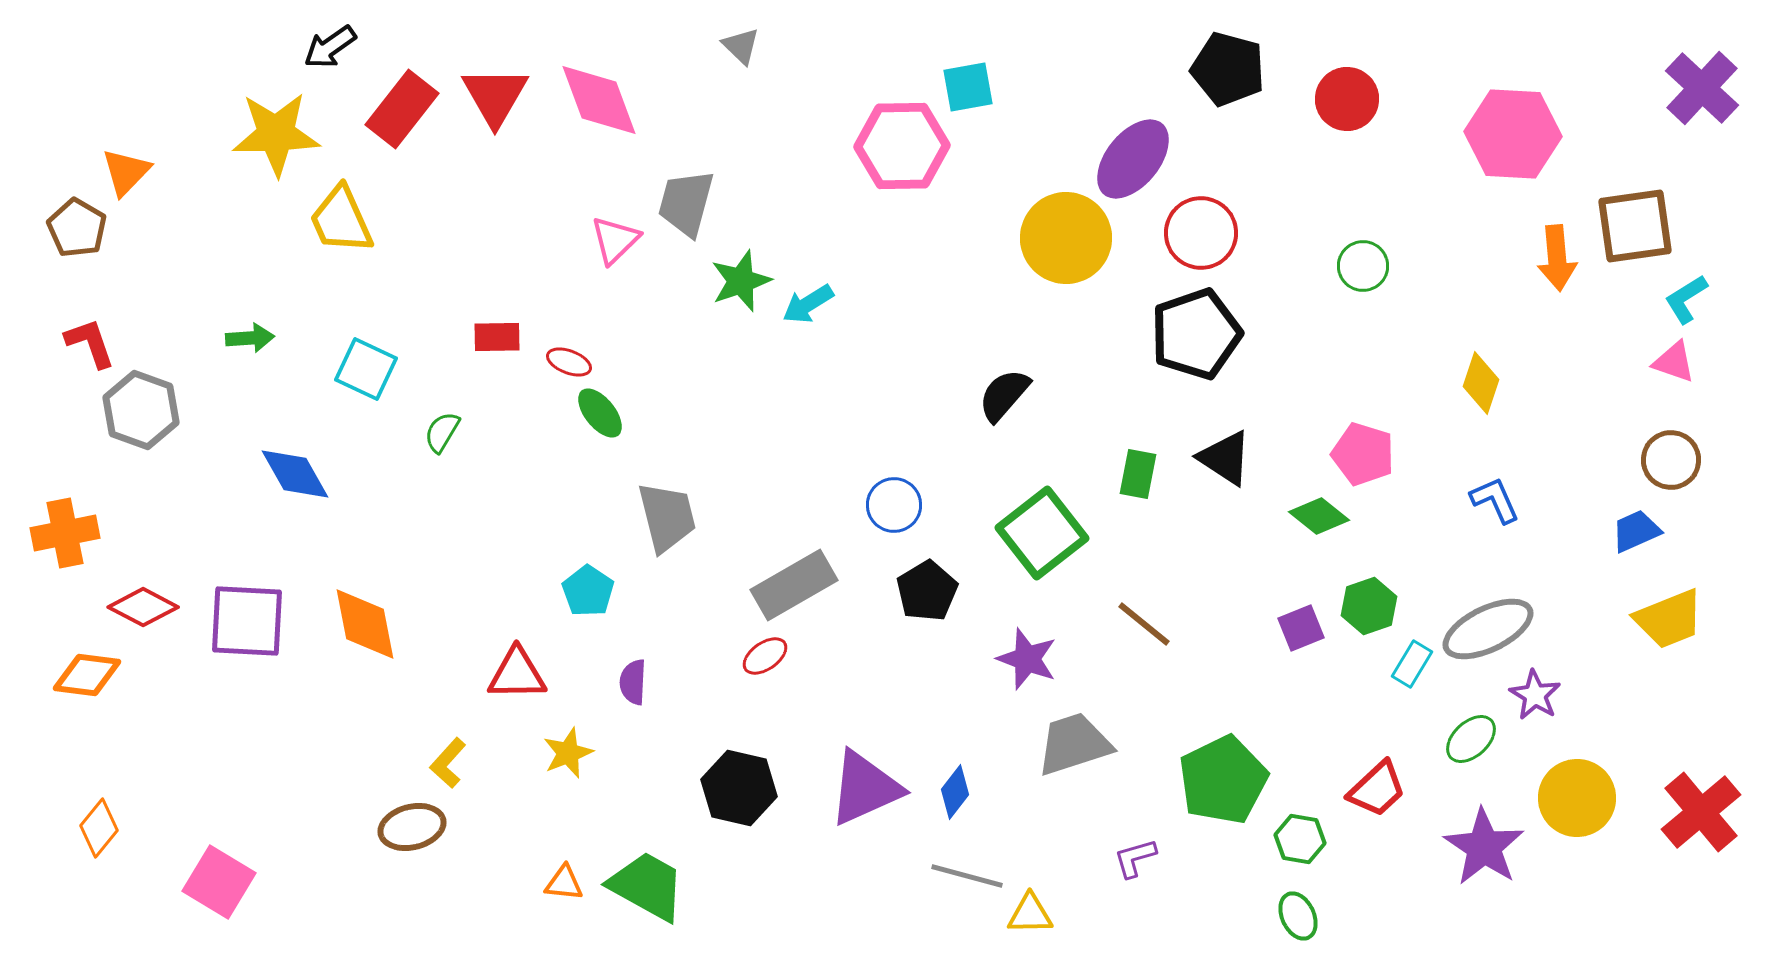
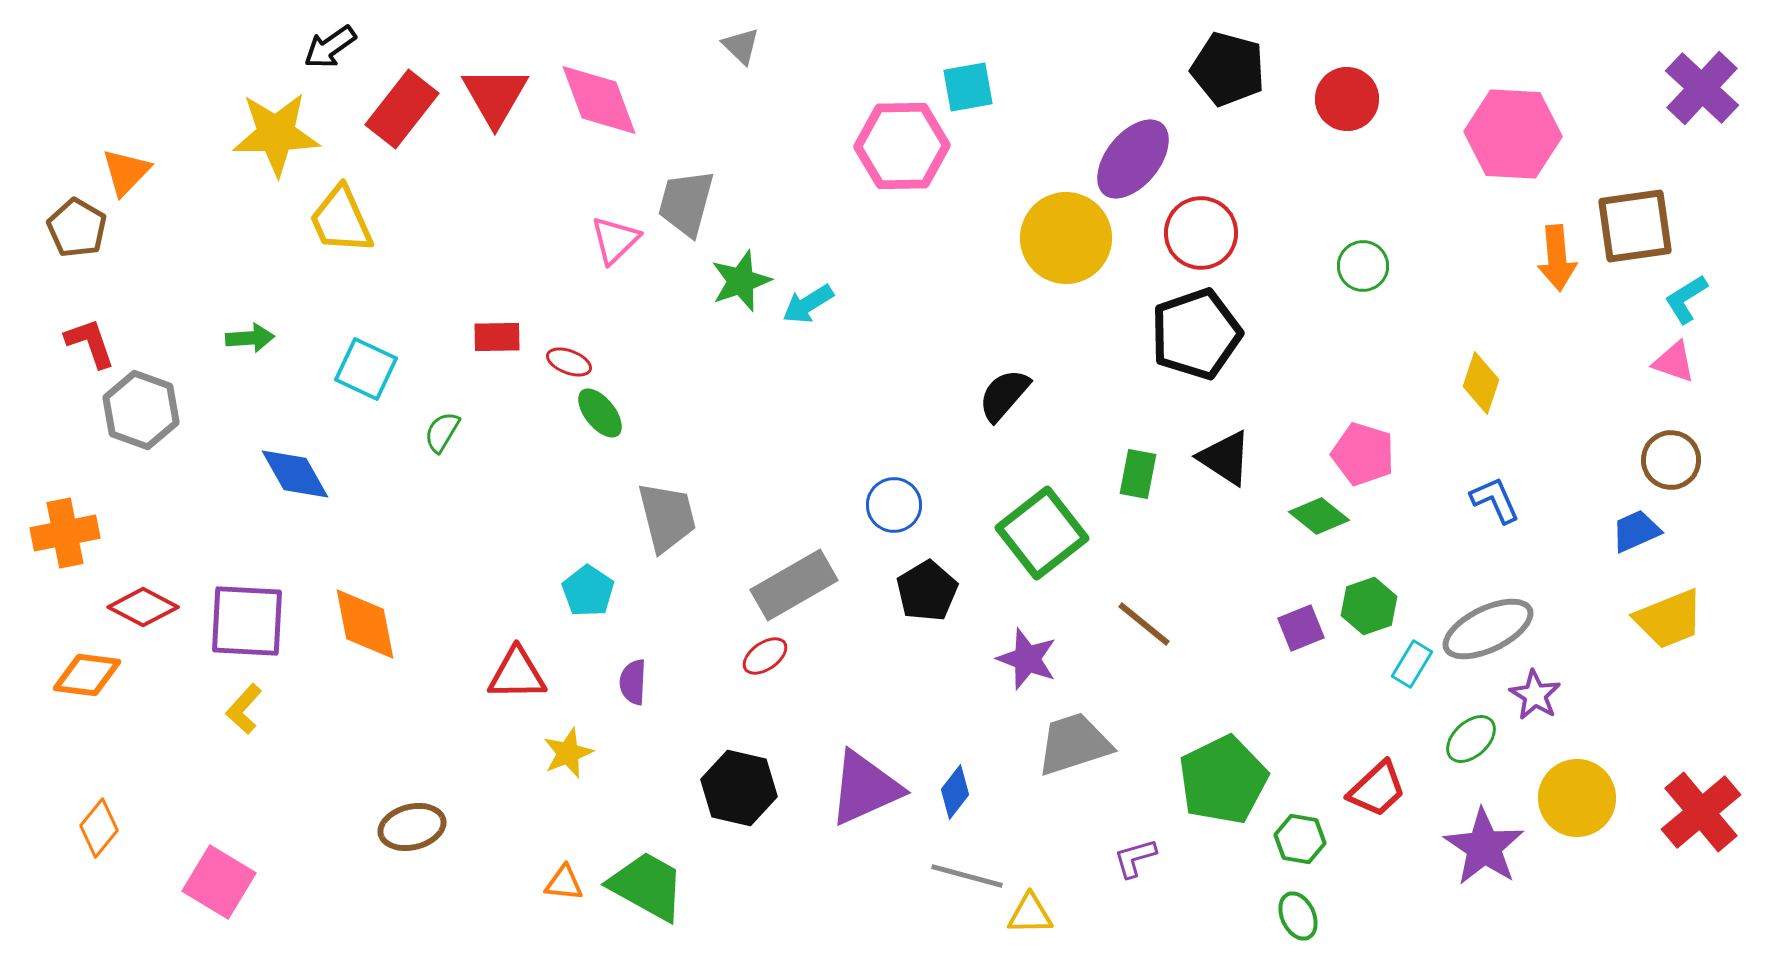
yellow L-shape at (448, 763): moved 204 px left, 54 px up
